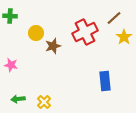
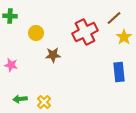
brown star: moved 9 px down; rotated 14 degrees clockwise
blue rectangle: moved 14 px right, 9 px up
green arrow: moved 2 px right
